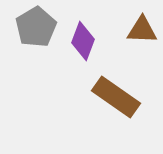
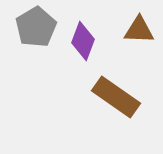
brown triangle: moved 3 px left
